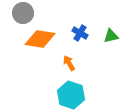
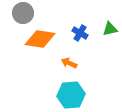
green triangle: moved 1 px left, 7 px up
orange arrow: rotated 35 degrees counterclockwise
cyan hexagon: rotated 24 degrees counterclockwise
